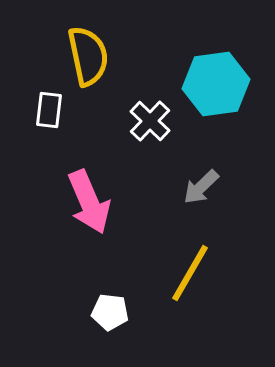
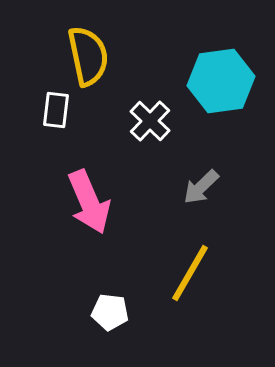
cyan hexagon: moved 5 px right, 3 px up
white rectangle: moved 7 px right
